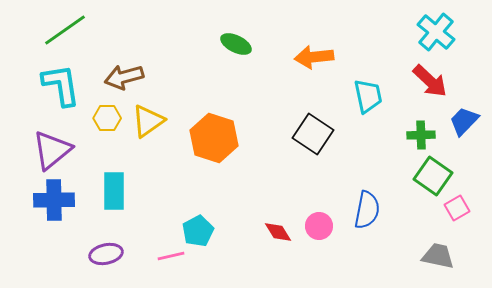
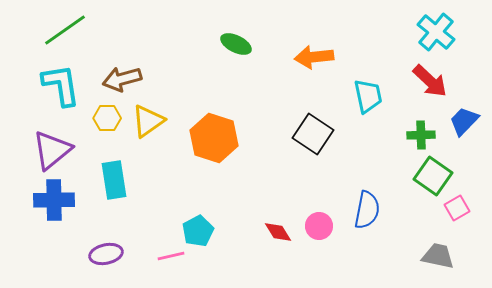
brown arrow: moved 2 px left, 2 px down
cyan rectangle: moved 11 px up; rotated 9 degrees counterclockwise
